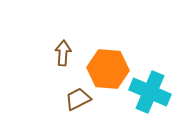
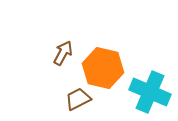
brown arrow: rotated 25 degrees clockwise
orange hexagon: moved 5 px left, 1 px up; rotated 9 degrees clockwise
